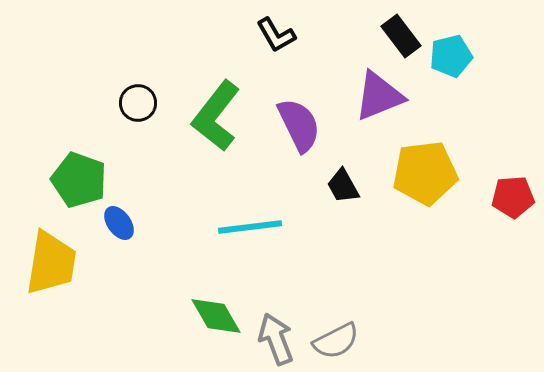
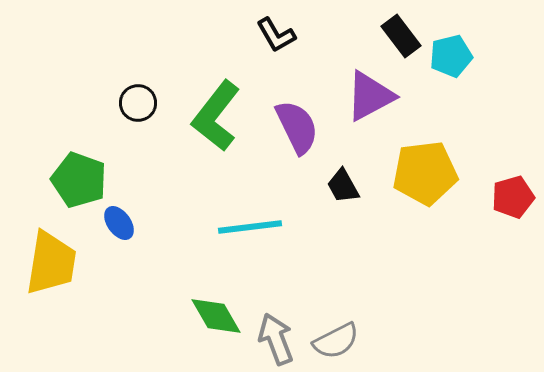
purple triangle: moved 9 px left; rotated 6 degrees counterclockwise
purple semicircle: moved 2 px left, 2 px down
red pentagon: rotated 12 degrees counterclockwise
